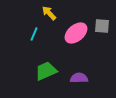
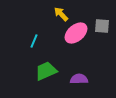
yellow arrow: moved 12 px right, 1 px down
cyan line: moved 7 px down
purple semicircle: moved 1 px down
